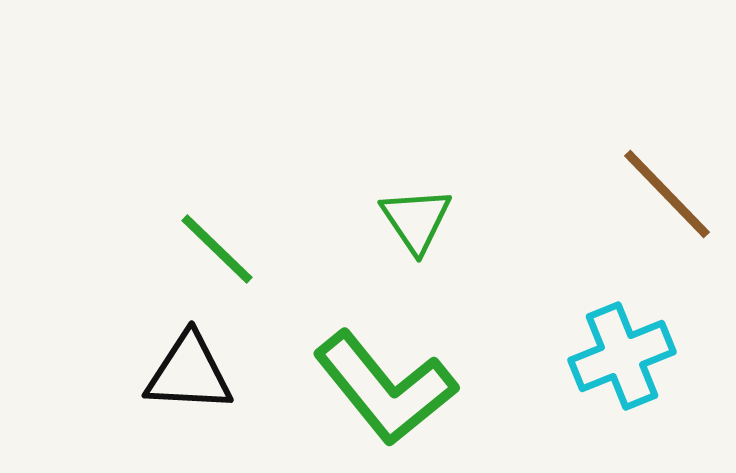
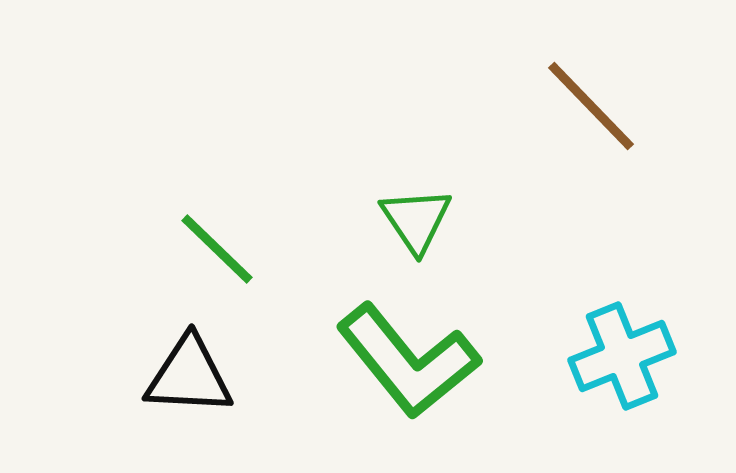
brown line: moved 76 px left, 88 px up
black triangle: moved 3 px down
green L-shape: moved 23 px right, 27 px up
